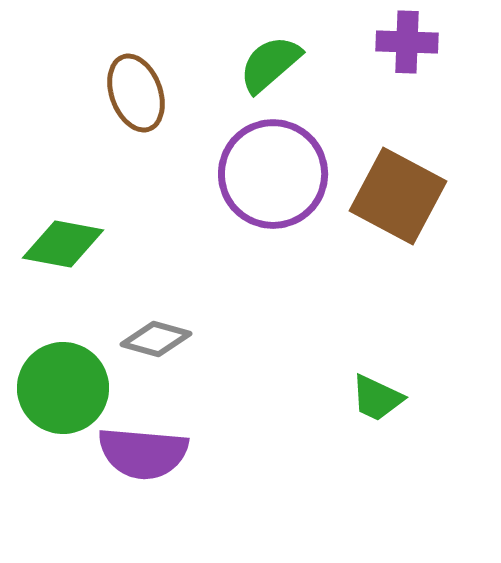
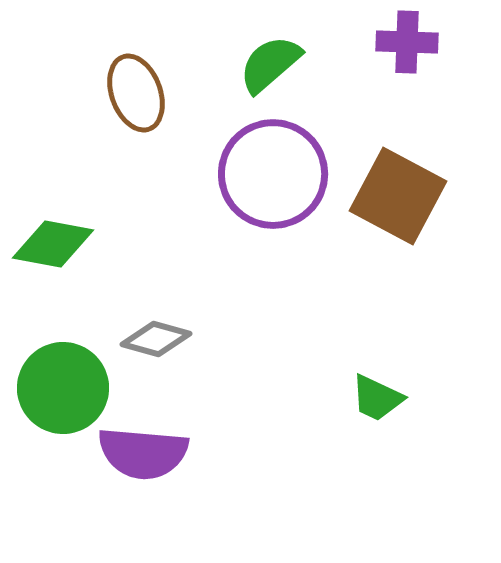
green diamond: moved 10 px left
